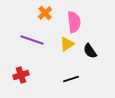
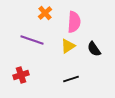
pink semicircle: rotated 10 degrees clockwise
yellow triangle: moved 1 px right, 2 px down
black semicircle: moved 4 px right, 2 px up
